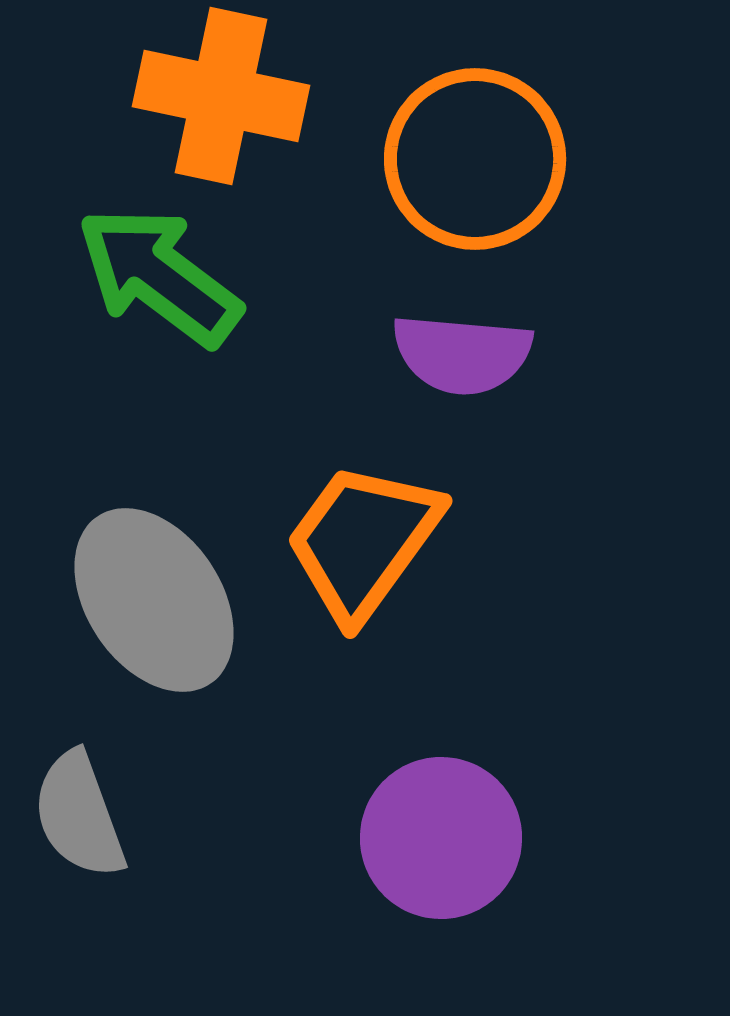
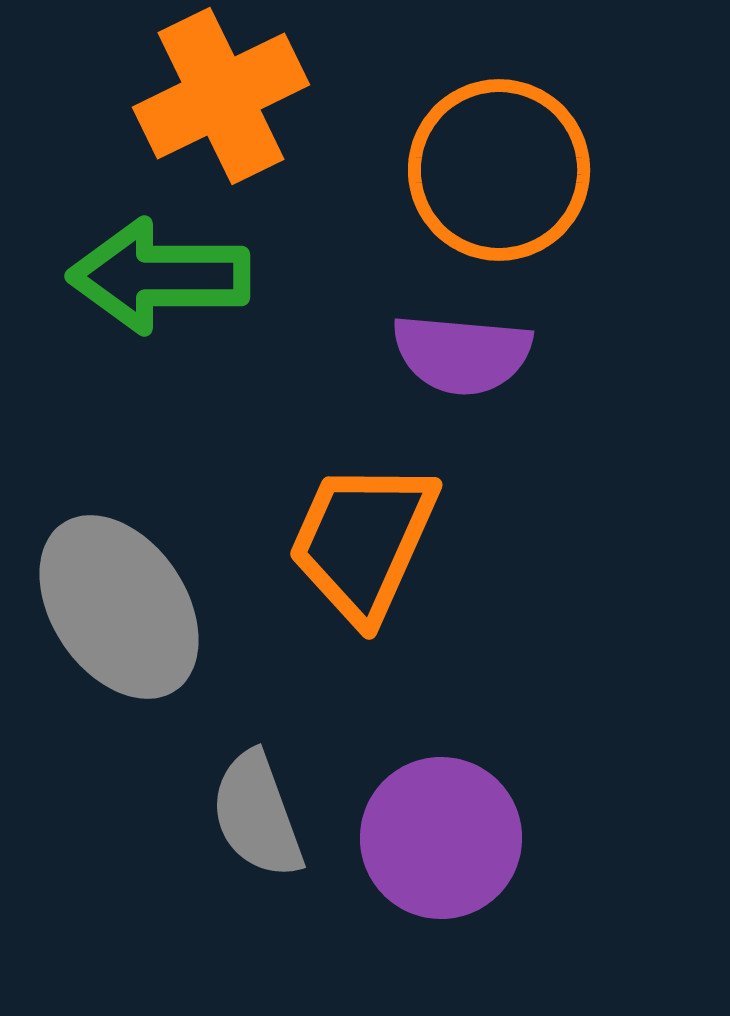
orange cross: rotated 38 degrees counterclockwise
orange circle: moved 24 px right, 11 px down
green arrow: rotated 37 degrees counterclockwise
orange trapezoid: rotated 12 degrees counterclockwise
gray ellipse: moved 35 px left, 7 px down
gray semicircle: moved 178 px right
